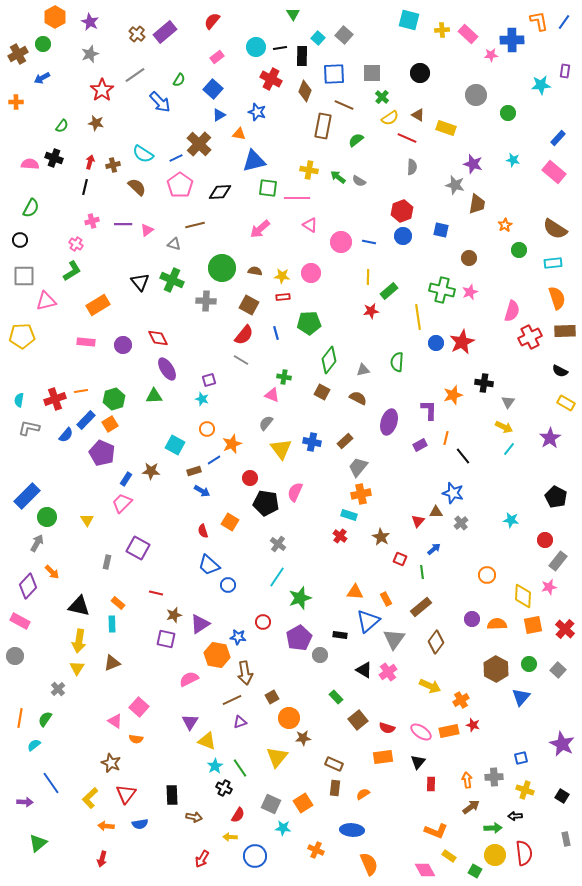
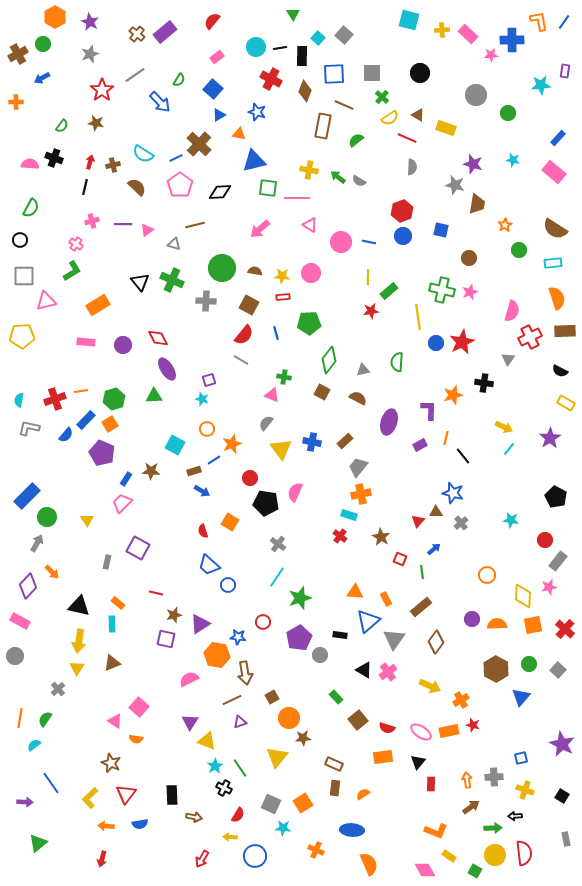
gray triangle at (508, 402): moved 43 px up
